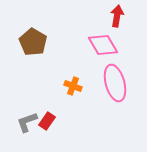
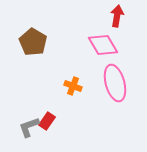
gray L-shape: moved 2 px right, 5 px down
